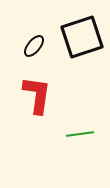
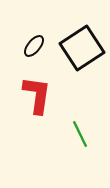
black square: moved 11 px down; rotated 15 degrees counterclockwise
green line: rotated 72 degrees clockwise
